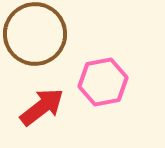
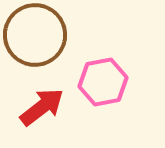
brown circle: moved 1 px down
